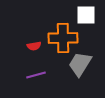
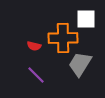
white square: moved 4 px down
red semicircle: rotated 24 degrees clockwise
purple line: rotated 60 degrees clockwise
